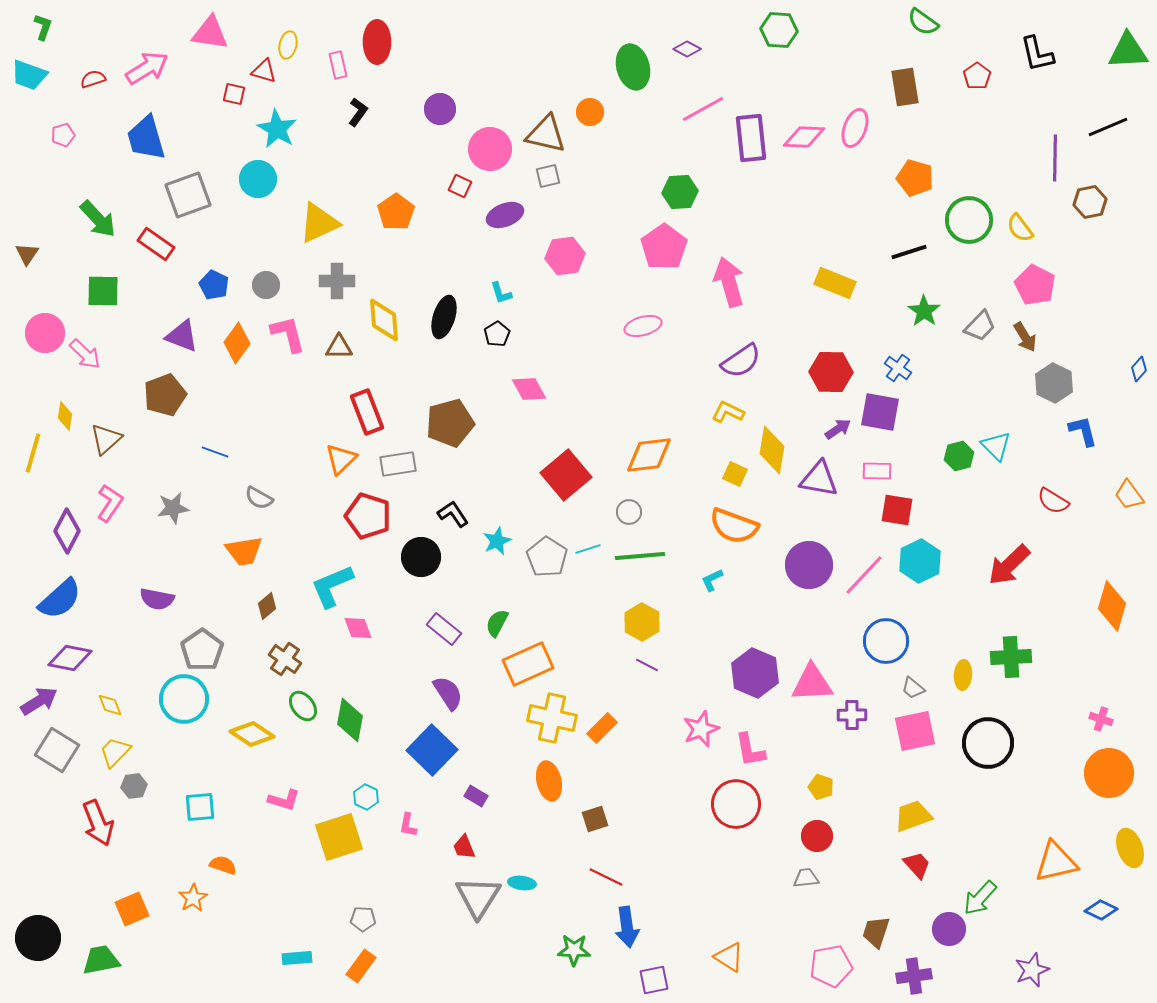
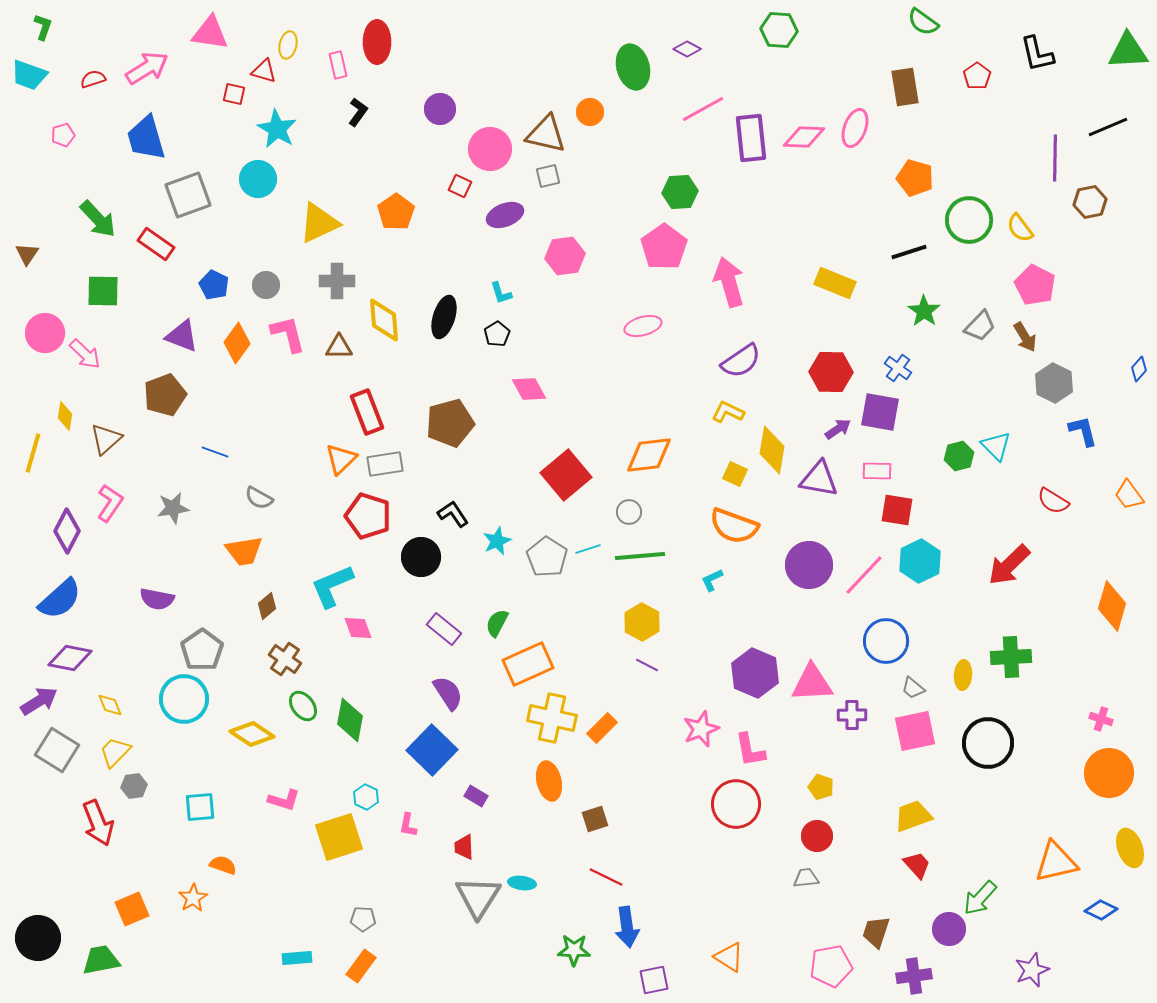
gray rectangle at (398, 464): moved 13 px left
red trapezoid at (464, 847): rotated 20 degrees clockwise
